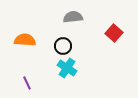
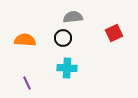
red square: rotated 24 degrees clockwise
black circle: moved 8 px up
cyan cross: rotated 30 degrees counterclockwise
